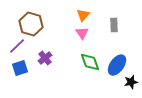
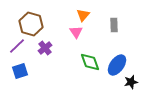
pink triangle: moved 6 px left, 1 px up
purple cross: moved 10 px up
blue square: moved 3 px down
